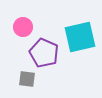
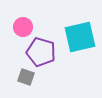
purple pentagon: moved 3 px left, 1 px up; rotated 8 degrees counterclockwise
gray square: moved 1 px left, 2 px up; rotated 12 degrees clockwise
